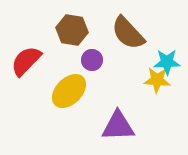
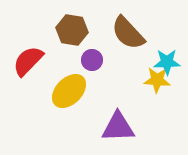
red semicircle: moved 2 px right
purple triangle: moved 1 px down
